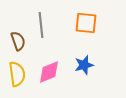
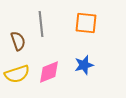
gray line: moved 1 px up
yellow semicircle: rotated 80 degrees clockwise
